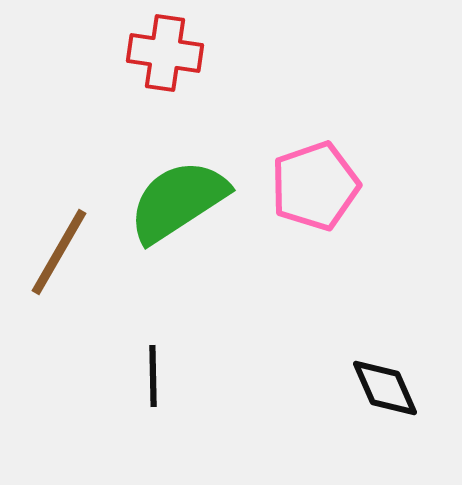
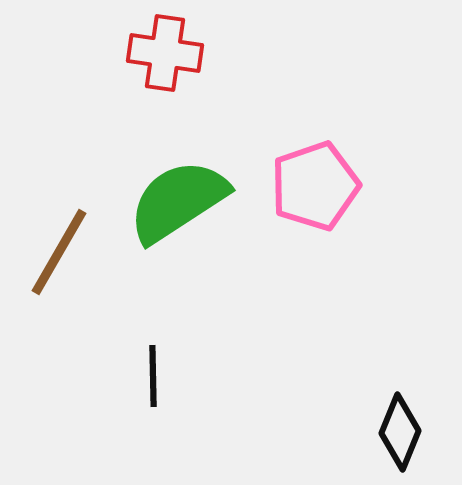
black diamond: moved 15 px right, 44 px down; rotated 46 degrees clockwise
